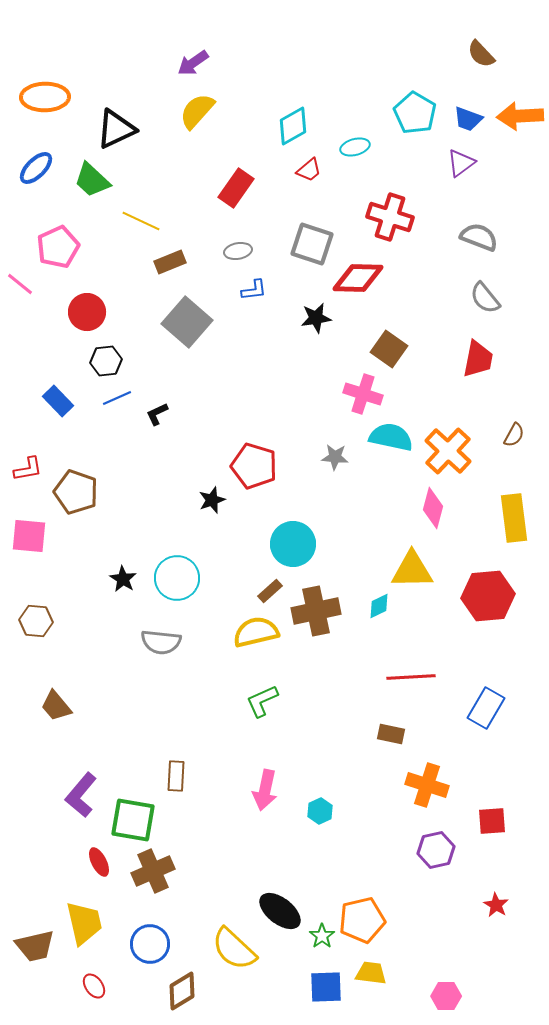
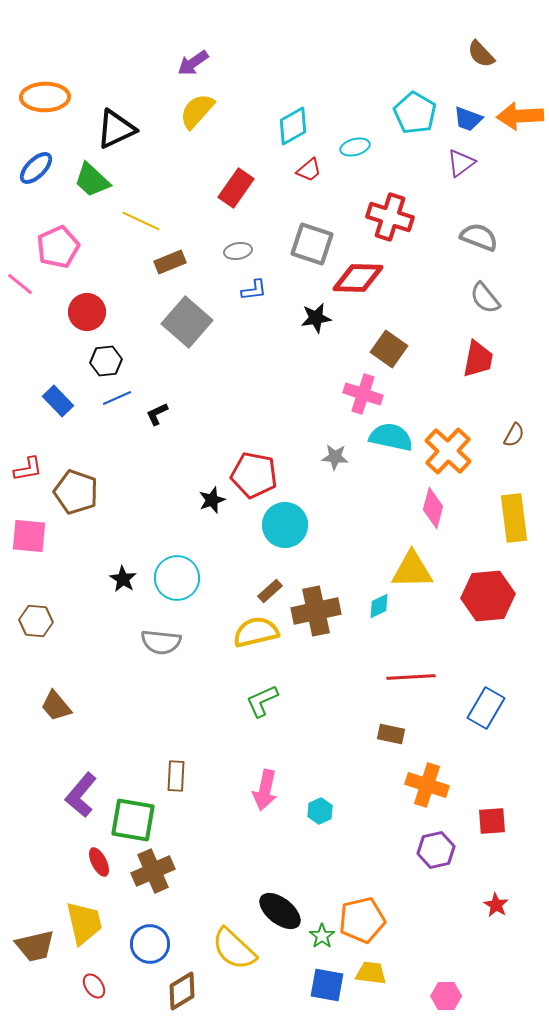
red pentagon at (254, 466): moved 9 px down; rotated 6 degrees counterclockwise
cyan circle at (293, 544): moved 8 px left, 19 px up
blue square at (326, 987): moved 1 px right, 2 px up; rotated 12 degrees clockwise
